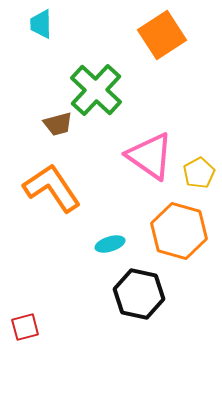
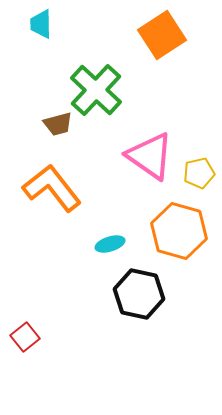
yellow pentagon: rotated 16 degrees clockwise
orange L-shape: rotated 4 degrees counterclockwise
red square: moved 10 px down; rotated 24 degrees counterclockwise
